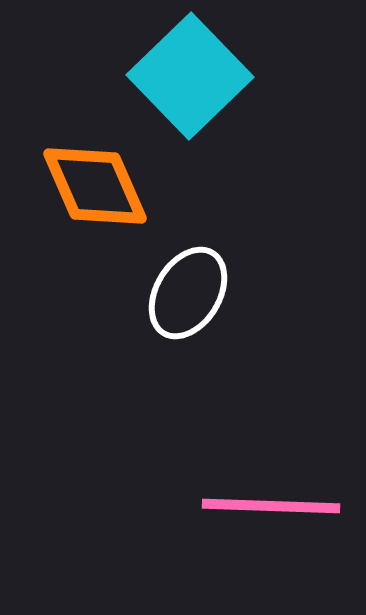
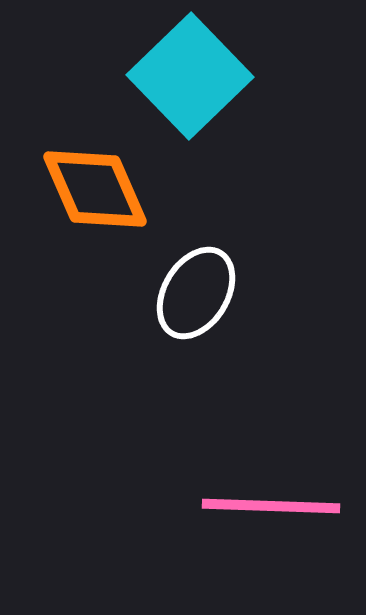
orange diamond: moved 3 px down
white ellipse: moved 8 px right
